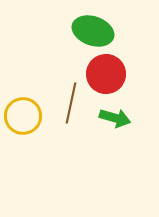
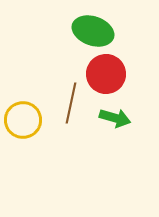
yellow circle: moved 4 px down
